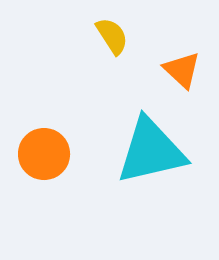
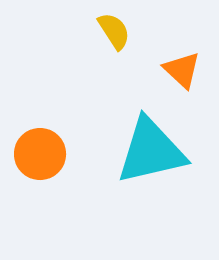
yellow semicircle: moved 2 px right, 5 px up
orange circle: moved 4 px left
